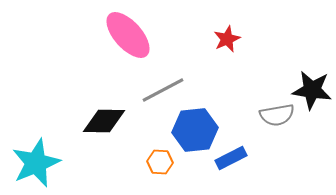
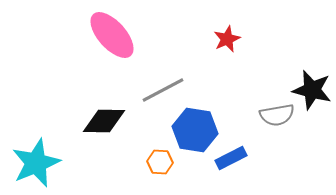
pink ellipse: moved 16 px left
black star: rotated 6 degrees clockwise
blue hexagon: rotated 15 degrees clockwise
